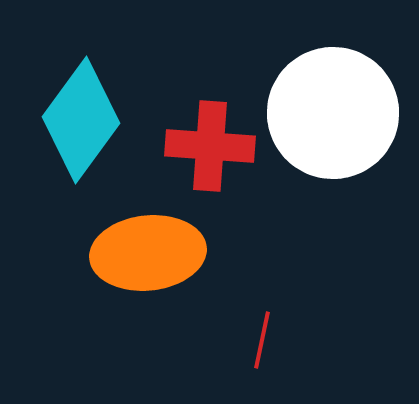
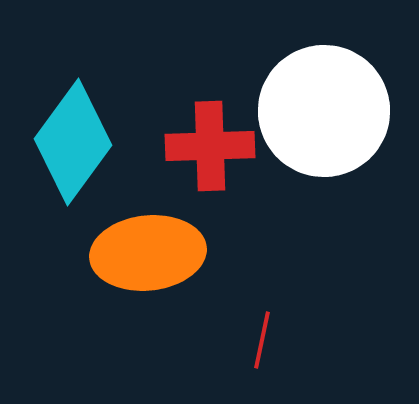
white circle: moved 9 px left, 2 px up
cyan diamond: moved 8 px left, 22 px down
red cross: rotated 6 degrees counterclockwise
